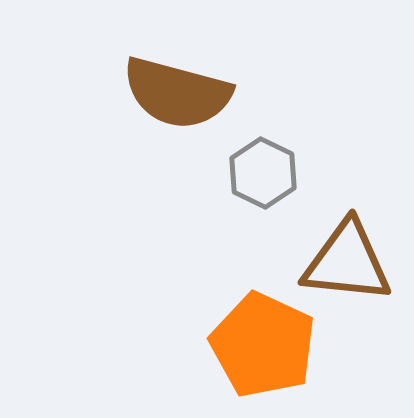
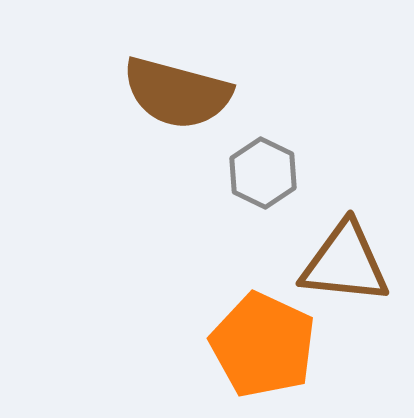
brown triangle: moved 2 px left, 1 px down
